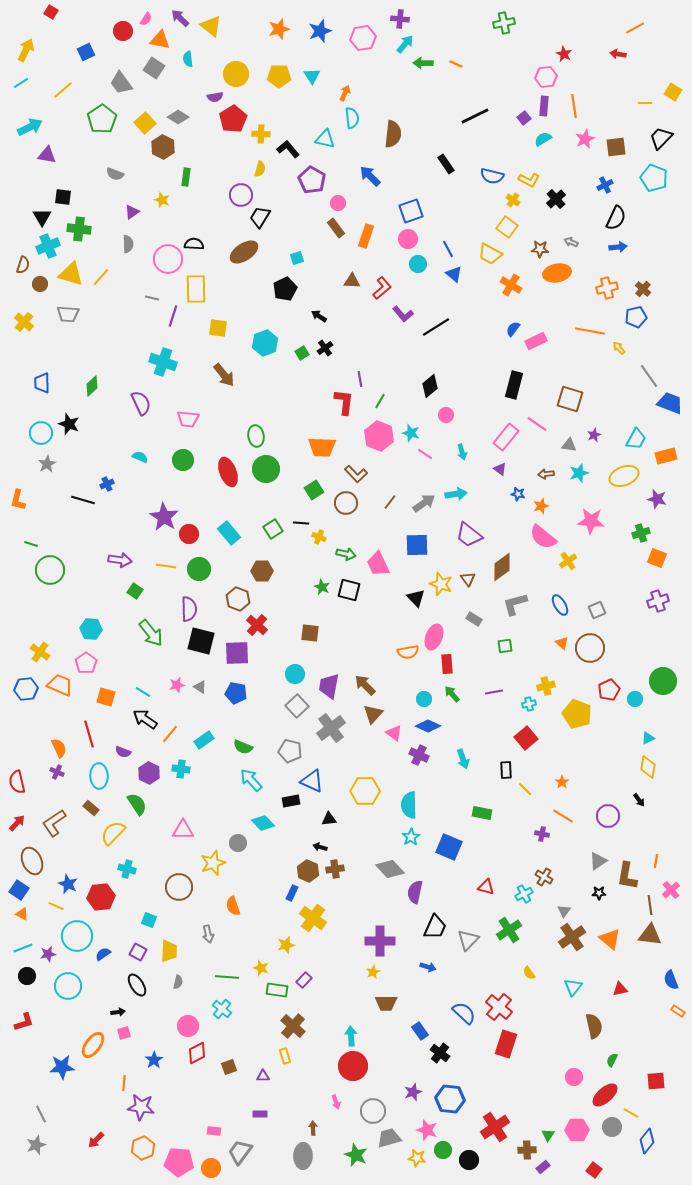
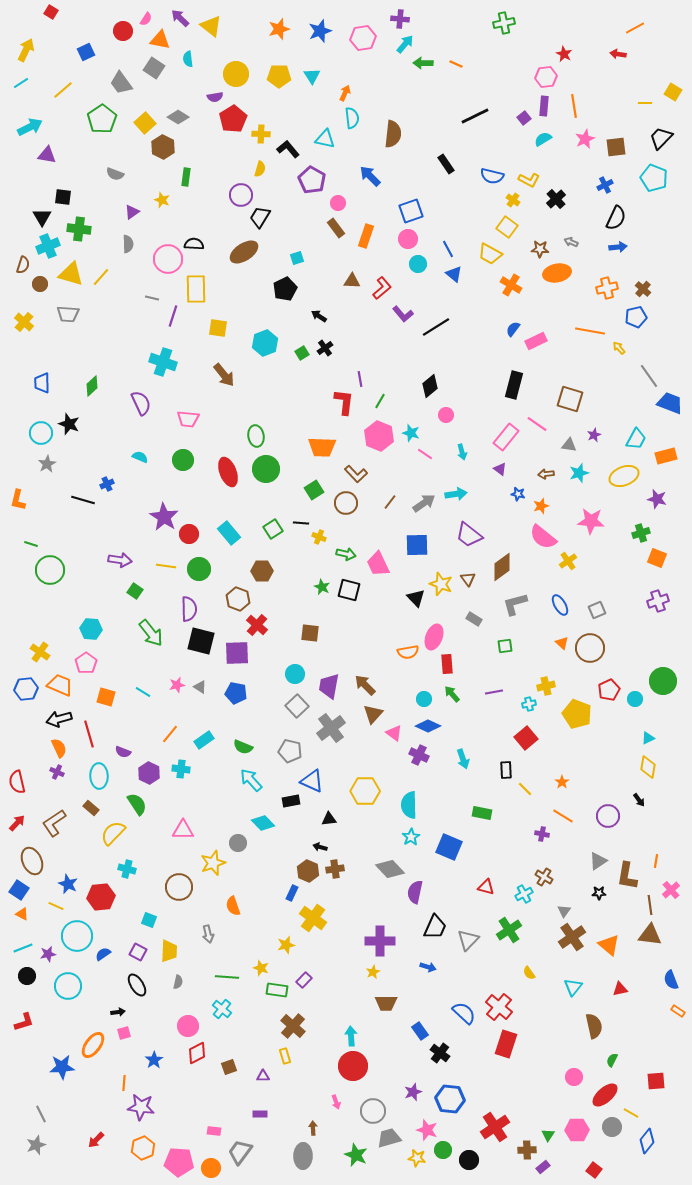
black arrow at (145, 719): moved 86 px left; rotated 50 degrees counterclockwise
orange triangle at (610, 939): moved 1 px left, 6 px down
